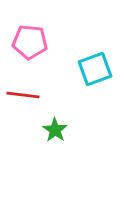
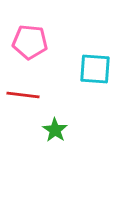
cyan square: rotated 24 degrees clockwise
